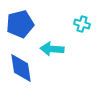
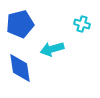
cyan arrow: rotated 20 degrees counterclockwise
blue diamond: moved 1 px left
